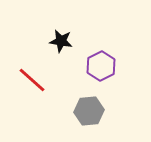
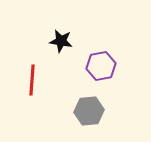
purple hexagon: rotated 16 degrees clockwise
red line: rotated 52 degrees clockwise
